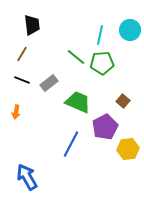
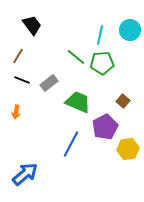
black trapezoid: rotated 30 degrees counterclockwise
brown line: moved 4 px left, 2 px down
blue arrow: moved 2 px left, 3 px up; rotated 80 degrees clockwise
